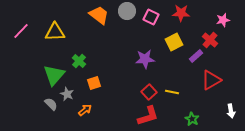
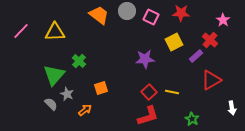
pink star: rotated 24 degrees counterclockwise
orange square: moved 7 px right, 5 px down
white arrow: moved 1 px right, 3 px up
